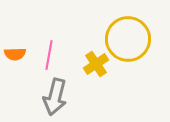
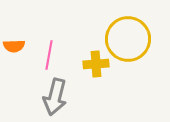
orange semicircle: moved 1 px left, 8 px up
yellow cross: rotated 30 degrees clockwise
